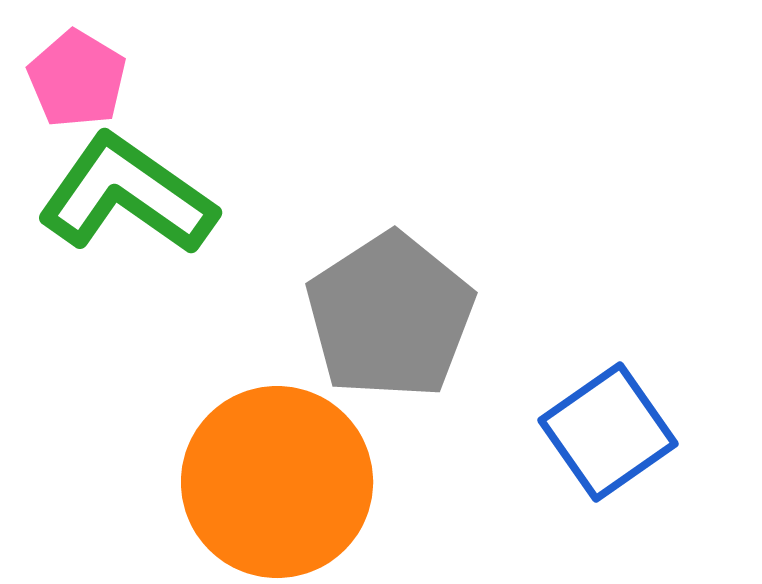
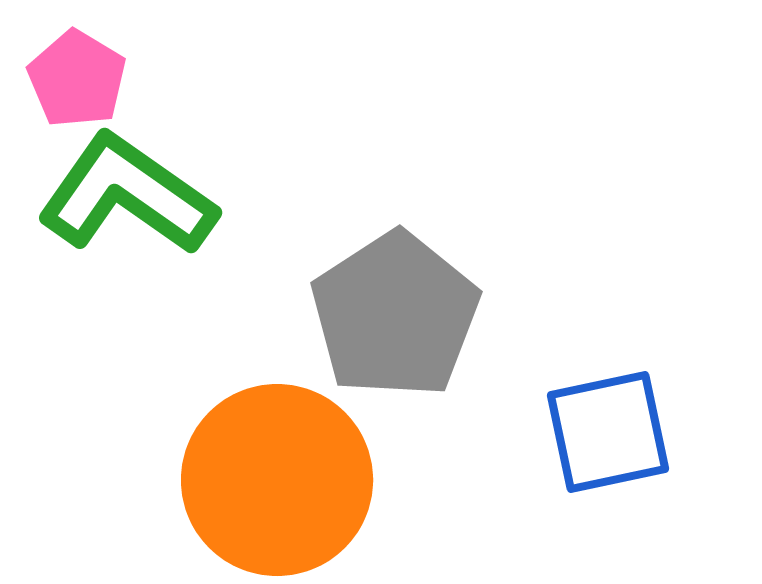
gray pentagon: moved 5 px right, 1 px up
blue square: rotated 23 degrees clockwise
orange circle: moved 2 px up
